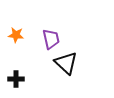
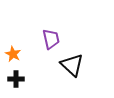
orange star: moved 3 px left, 19 px down; rotated 21 degrees clockwise
black triangle: moved 6 px right, 2 px down
